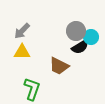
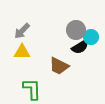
gray circle: moved 1 px up
green L-shape: rotated 20 degrees counterclockwise
